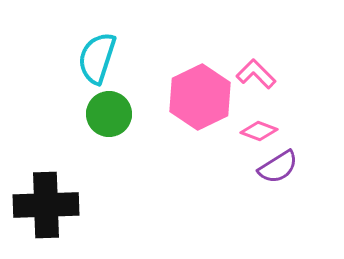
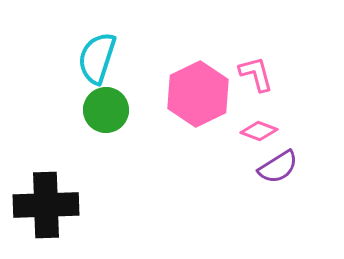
pink L-shape: rotated 30 degrees clockwise
pink hexagon: moved 2 px left, 3 px up
green circle: moved 3 px left, 4 px up
